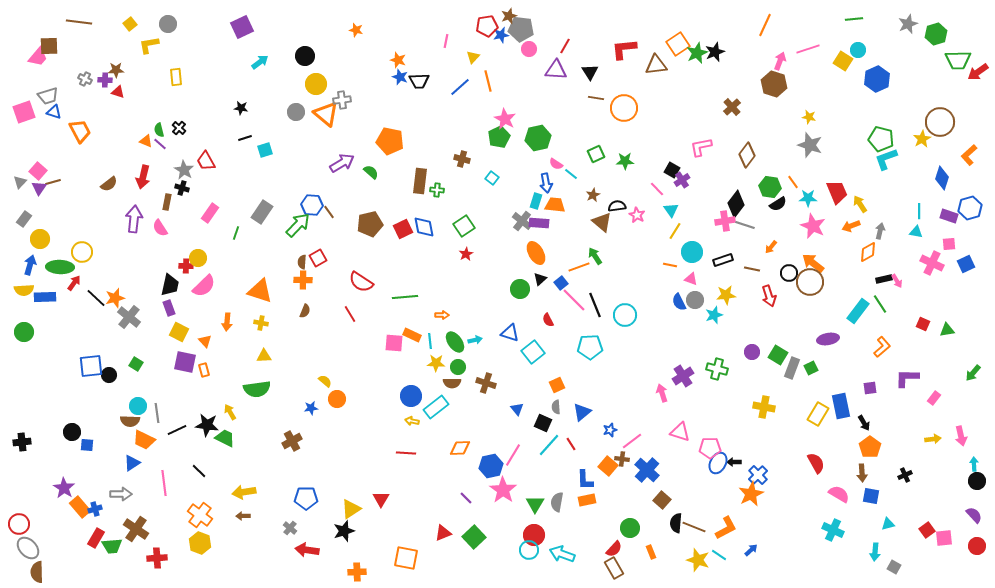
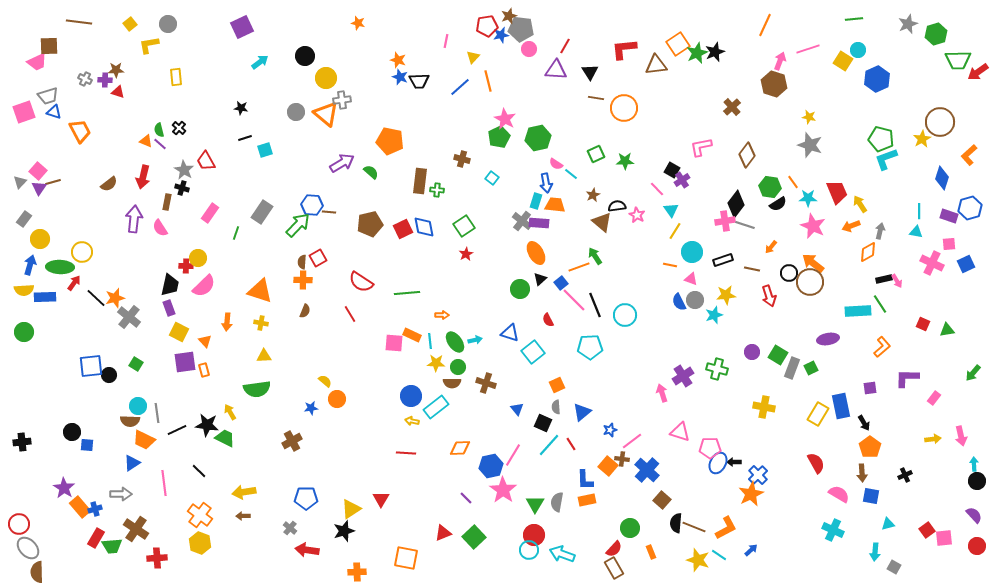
orange star at (356, 30): moved 2 px right, 7 px up
pink trapezoid at (38, 57): moved 1 px left, 5 px down; rotated 25 degrees clockwise
yellow circle at (316, 84): moved 10 px right, 6 px up
brown line at (329, 212): rotated 48 degrees counterclockwise
green line at (405, 297): moved 2 px right, 4 px up
cyan rectangle at (858, 311): rotated 50 degrees clockwise
purple square at (185, 362): rotated 20 degrees counterclockwise
